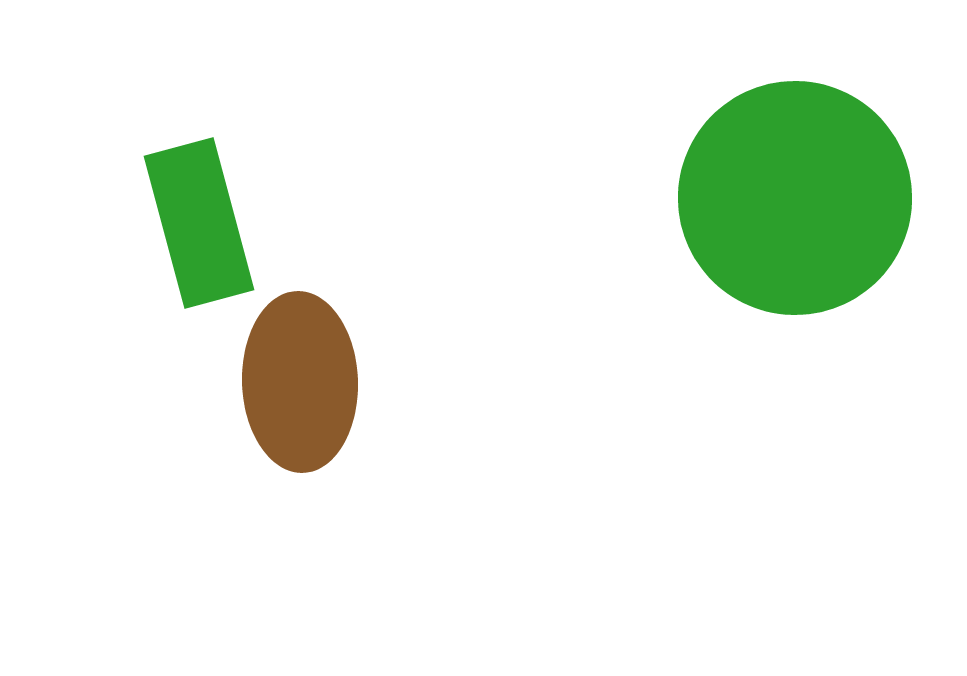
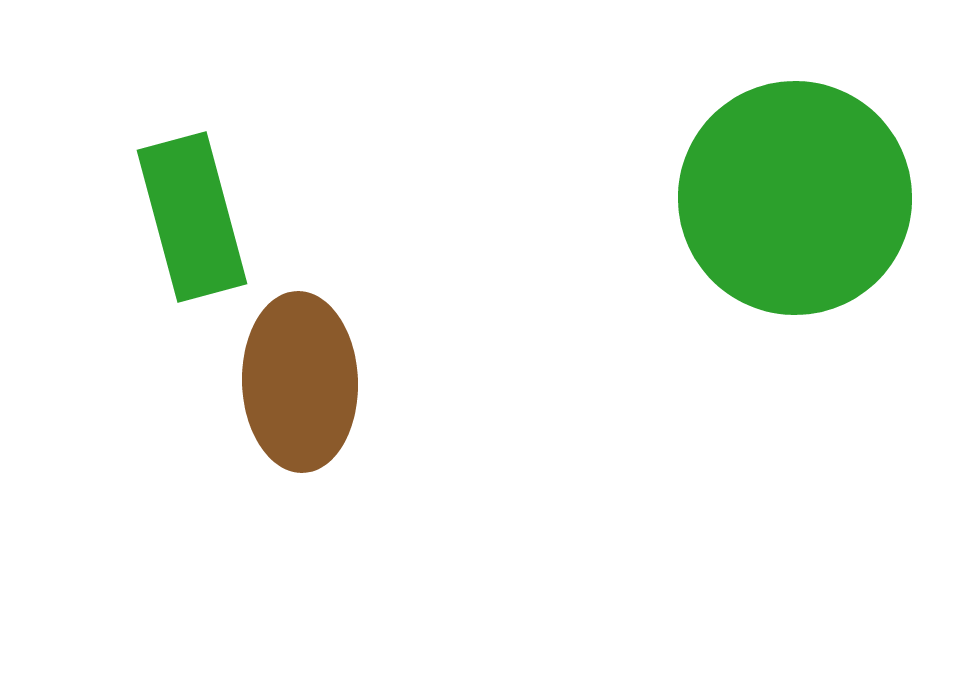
green rectangle: moved 7 px left, 6 px up
